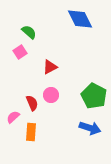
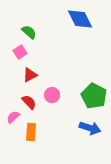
red triangle: moved 20 px left, 8 px down
pink circle: moved 1 px right
red semicircle: moved 3 px left, 1 px up; rotated 21 degrees counterclockwise
